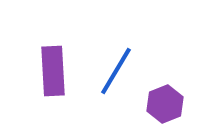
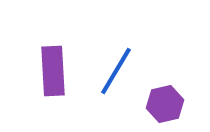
purple hexagon: rotated 9 degrees clockwise
